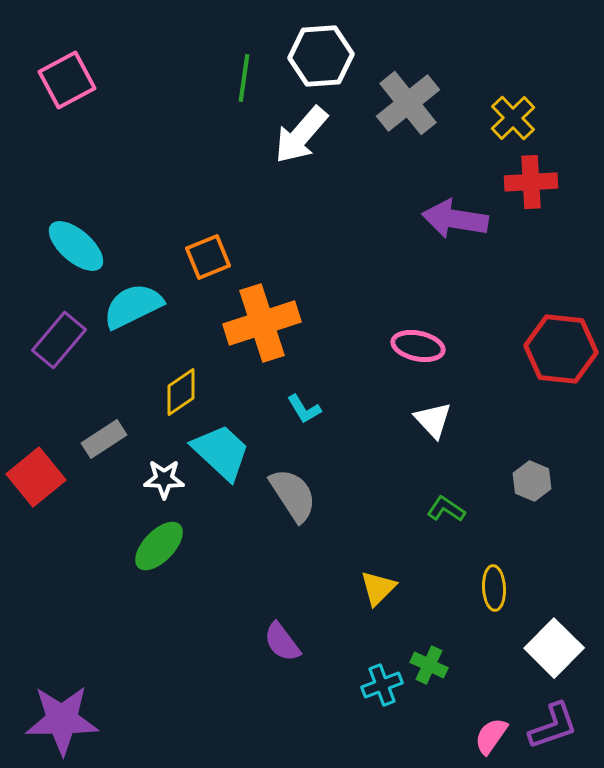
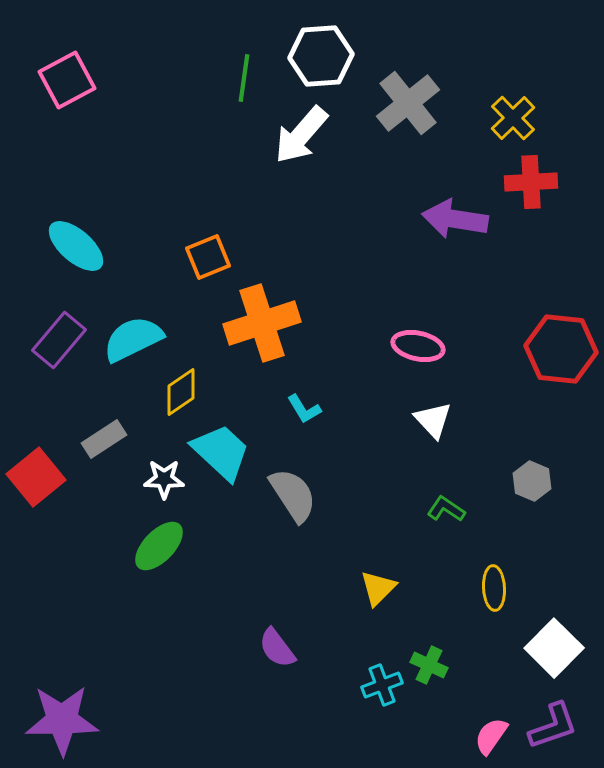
cyan semicircle: moved 33 px down
purple semicircle: moved 5 px left, 6 px down
